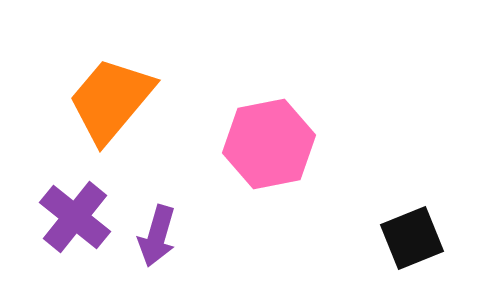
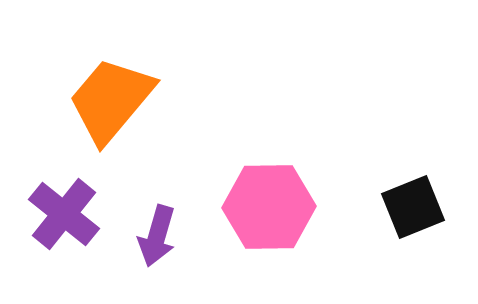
pink hexagon: moved 63 px down; rotated 10 degrees clockwise
purple cross: moved 11 px left, 3 px up
black square: moved 1 px right, 31 px up
